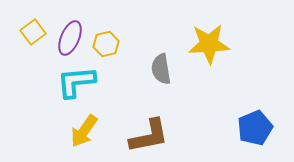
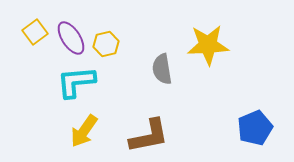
yellow square: moved 2 px right
purple ellipse: moved 1 px right; rotated 56 degrees counterclockwise
yellow star: moved 1 px left, 1 px down
gray semicircle: moved 1 px right
